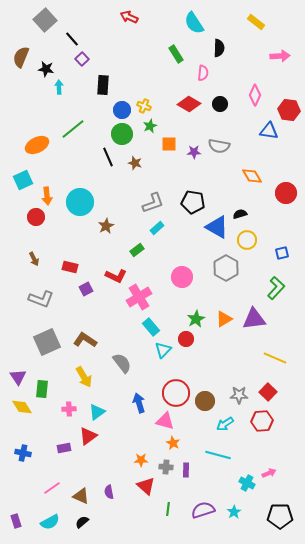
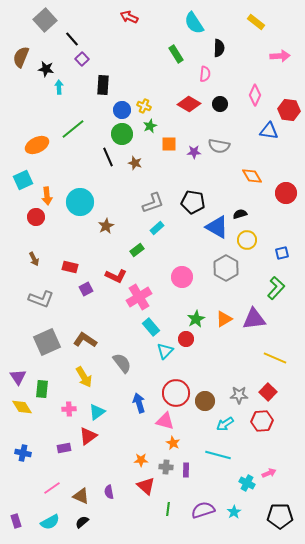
pink semicircle at (203, 73): moved 2 px right, 1 px down
cyan triangle at (163, 350): moved 2 px right, 1 px down
